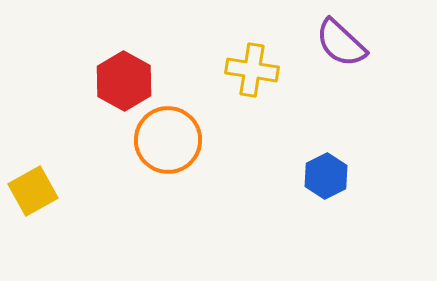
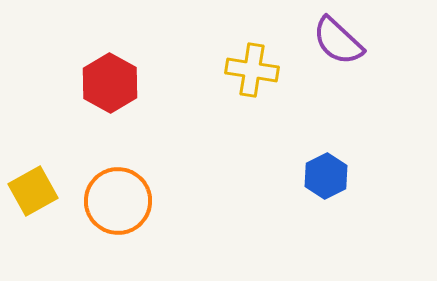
purple semicircle: moved 3 px left, 2 px up
red hexagon: moved 14 px left, 2 px down
orange circle: moved 50 px left, 61 px down
